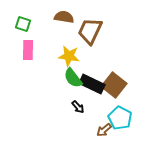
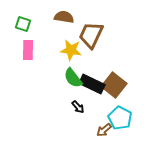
brown trapezoid: moved 1 px right, 4 px down
yellow star: moved 2 px right, 6 px up
